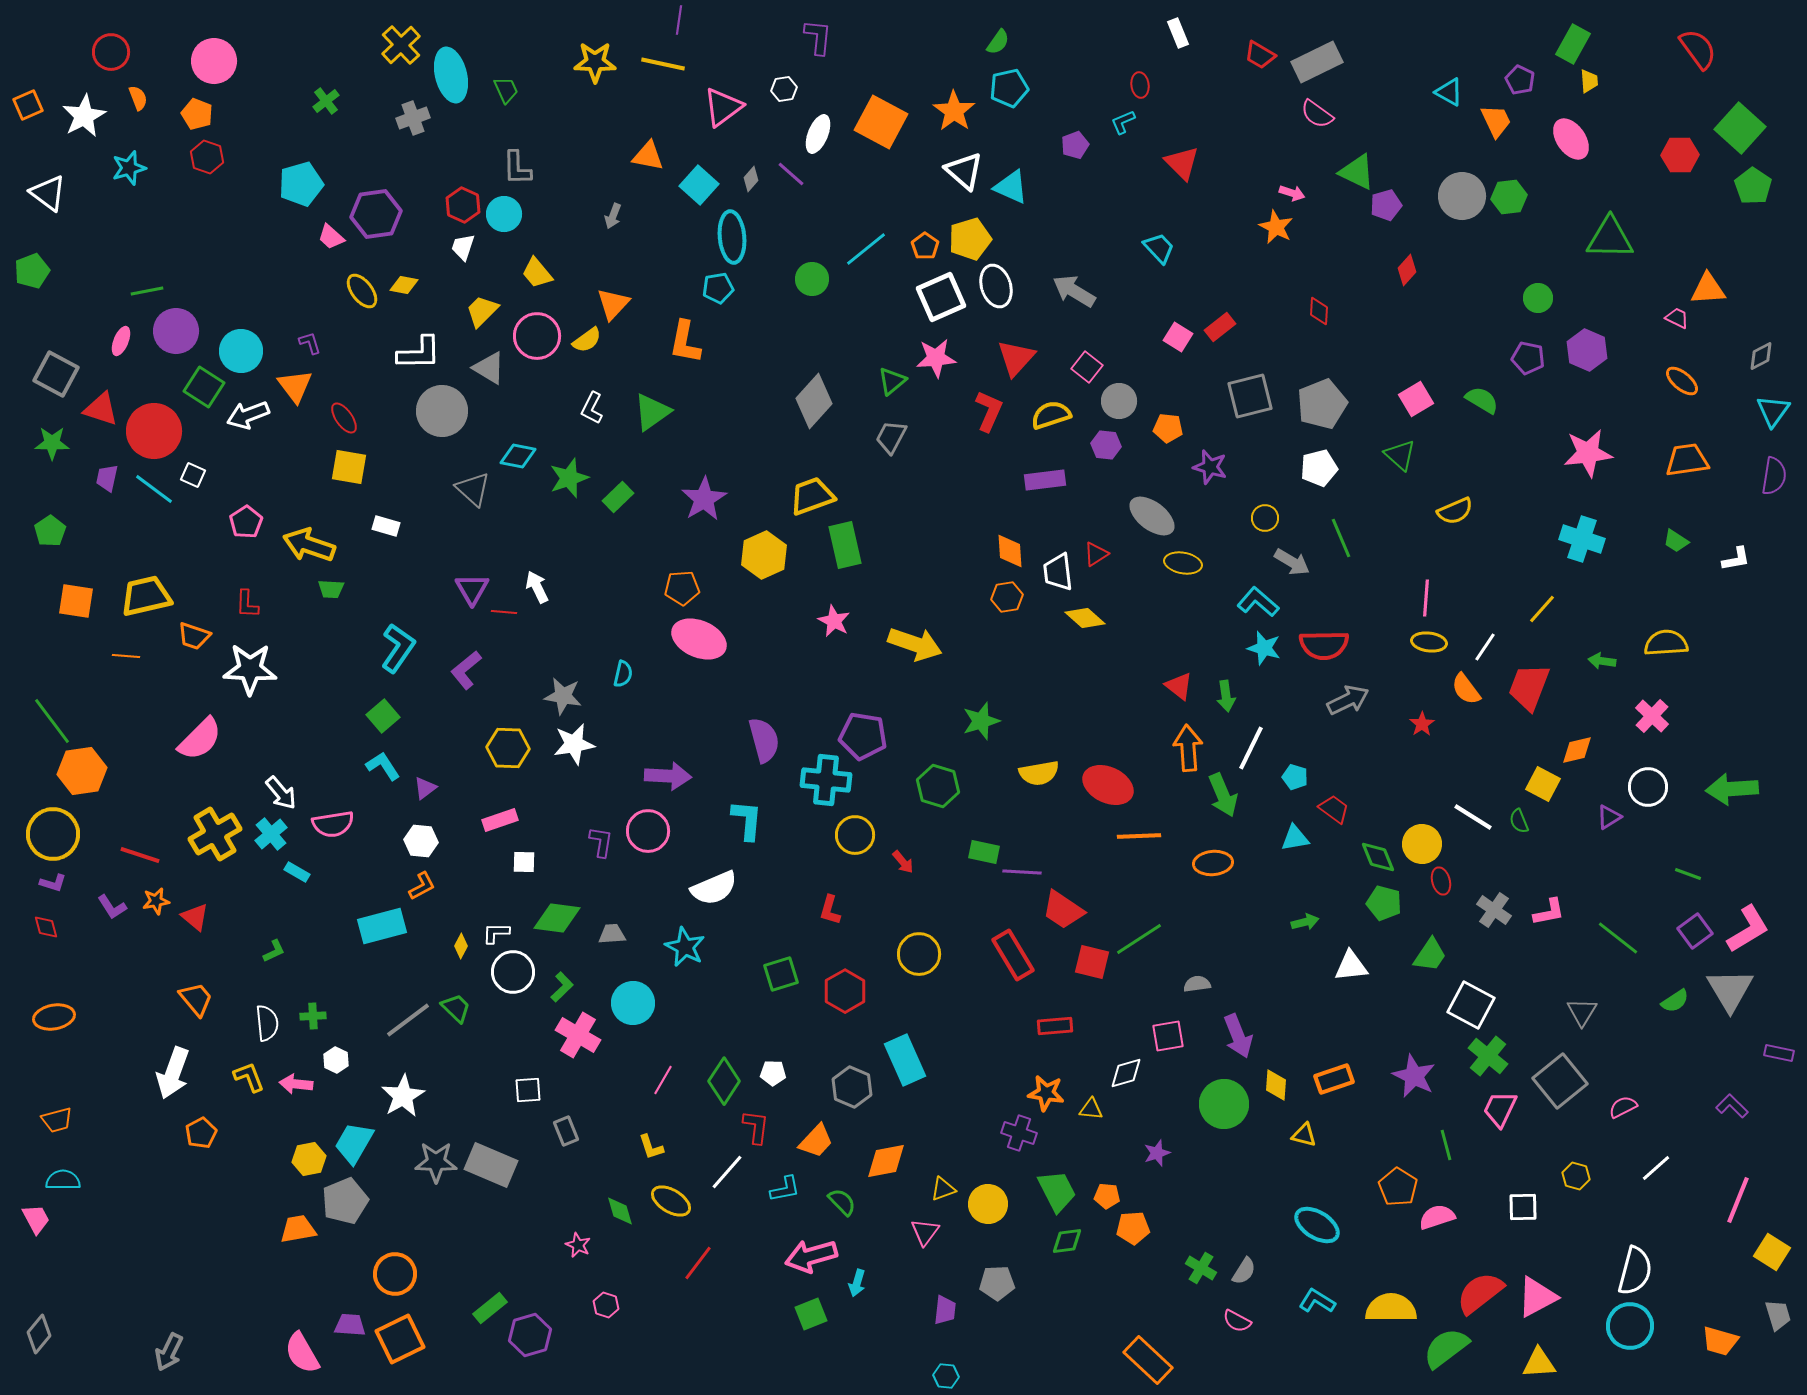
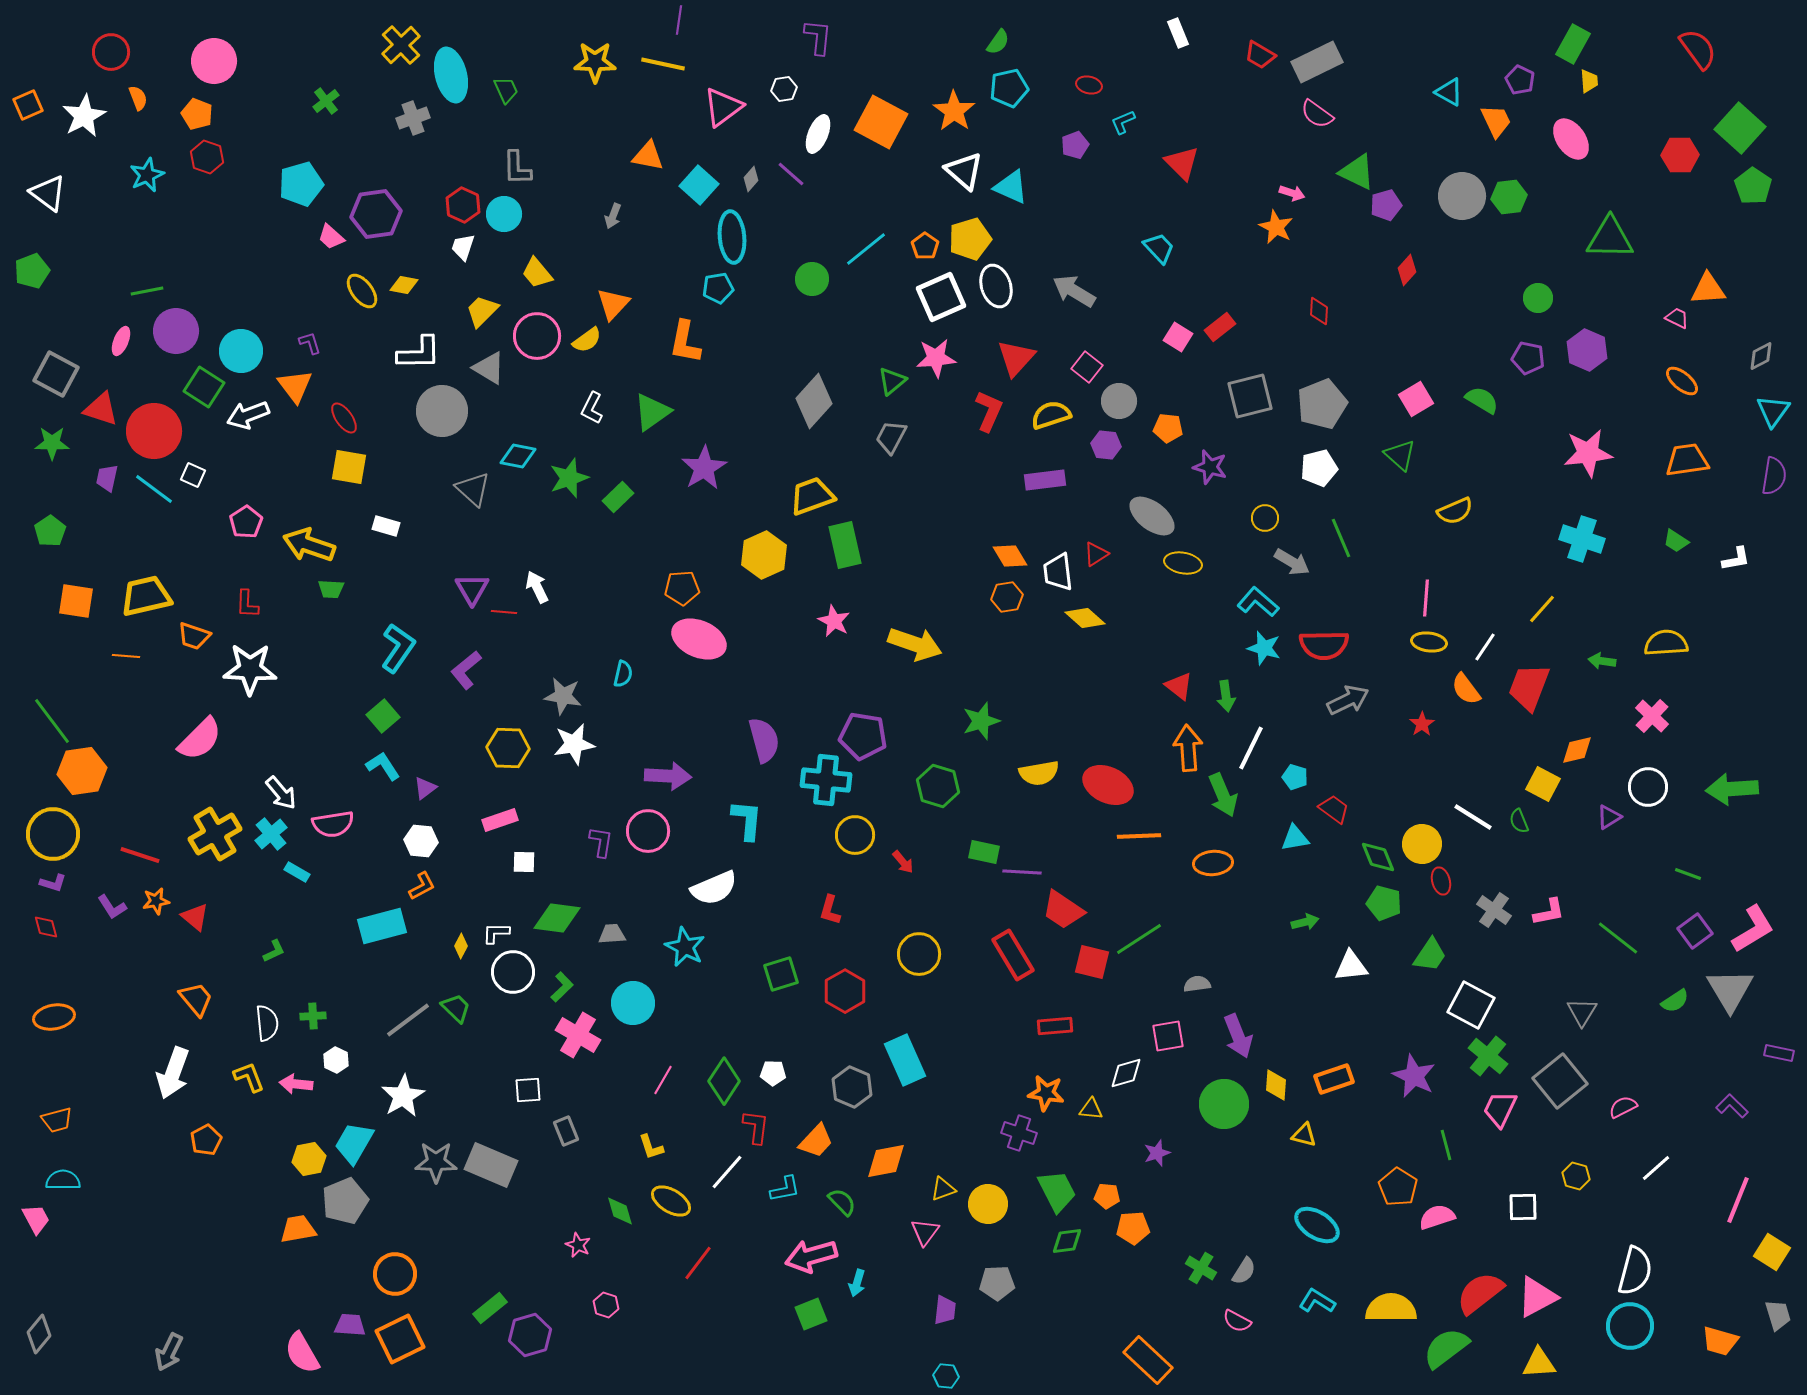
red ellipse at (1140, 85): moved 51 px left; rotated 70 degrees counterclockwise
cyan star at (129, 168): moved 18 px right, 7 px down; rotated 8 degrees counterclockwise
purple star at (704, 499): moved 31 px up
orange diamond at (1010, 551): moved 5 px down; rotated 27 degrees counterclockwise
pink L-shape at (1748, 929): moved 5 px right
orange pentagon at (201, 1133): moved 5 px right, 7 px down
